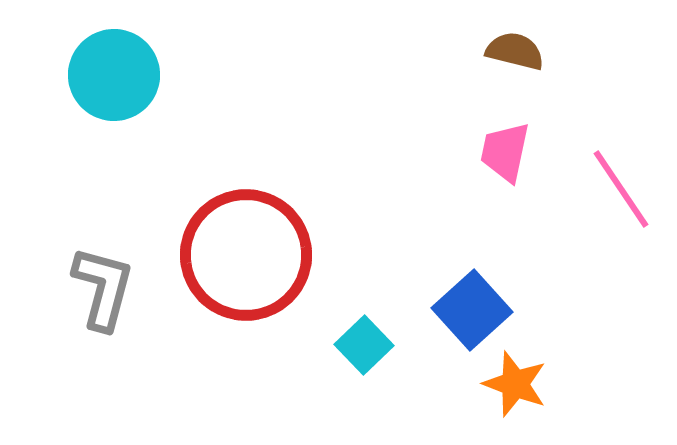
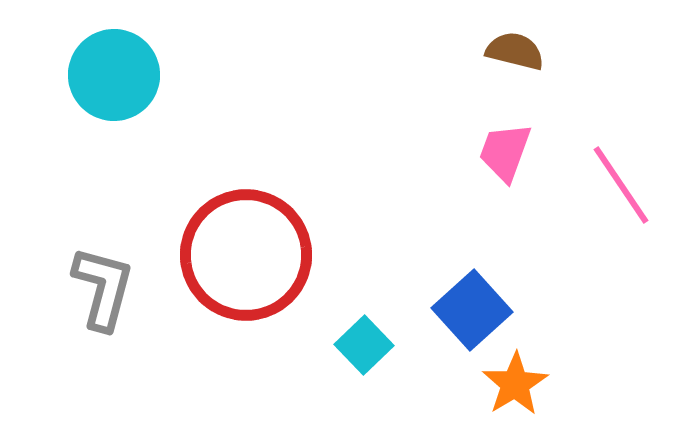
pink trapezoid: rotated 8 degrees clockwise
pink line: moved 4 px up
orange star: rotated 20 degrees clockwise
